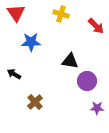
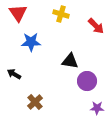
red triangle: moved 2 px right
